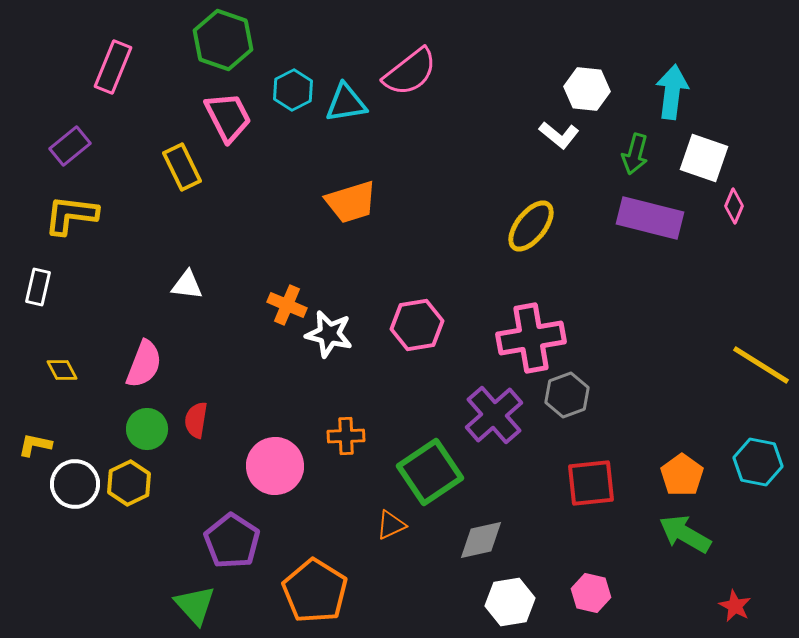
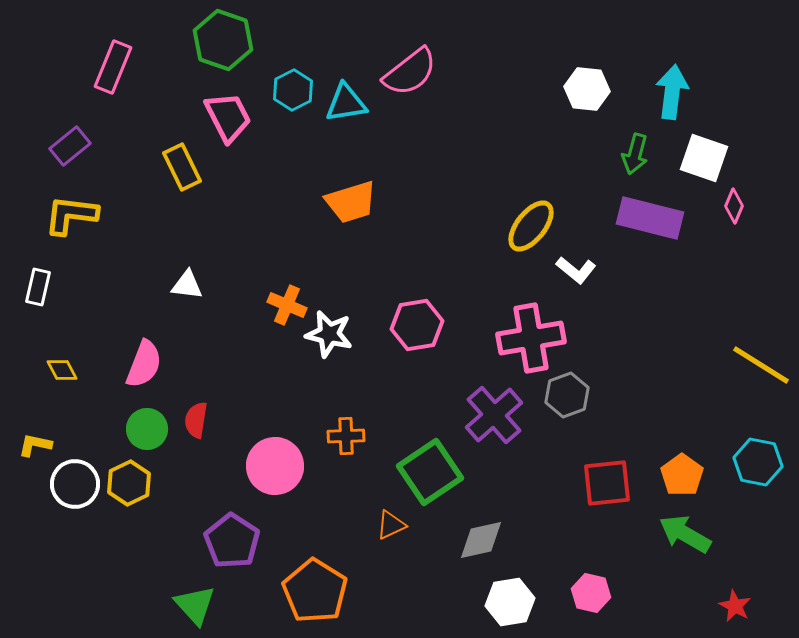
white L-shape at (559, 135): moved 17 px right, 135 px down
red square at (591, 483): moved 16 px right
